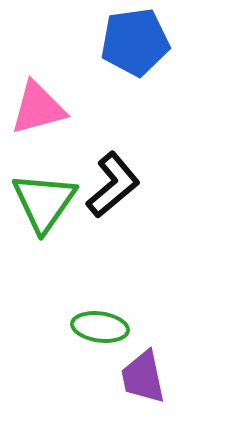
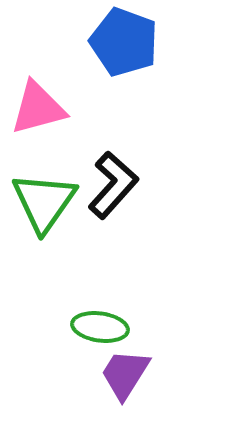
blue pentagon: moved 11 px left; rotated 28 degrees clockwise
black L-shape: rotated 8 degrees counterclockwise
purple trapezoid: moved 18 px left, 3 px up; rotated 44 degrees clockwise
